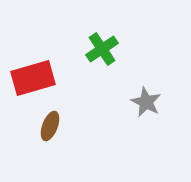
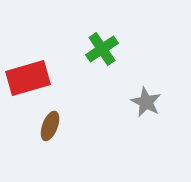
red rectangle: moved 5 px left
